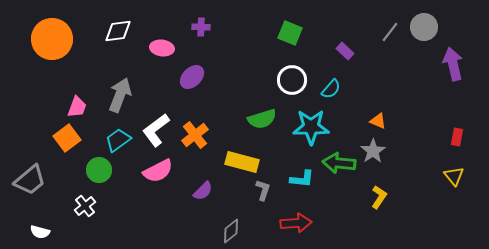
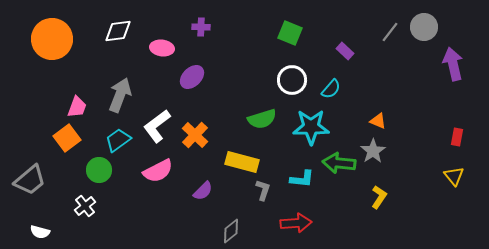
white L-shape: moved 1 px right, 4 px up
orange cross: rotated 8 degrees counterclockwise
